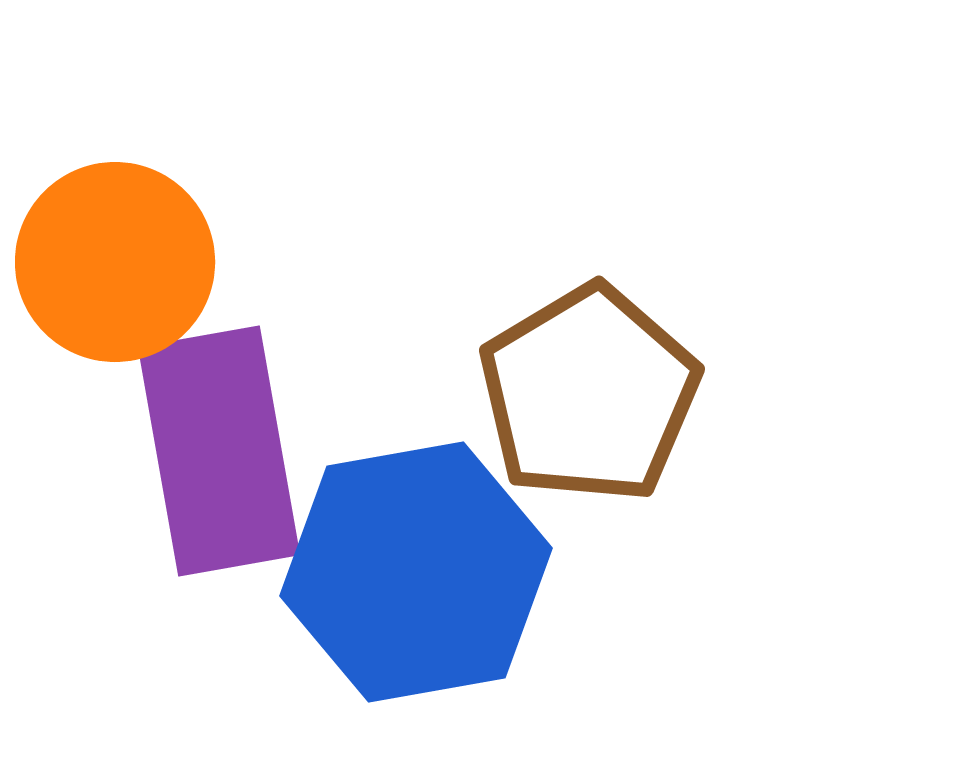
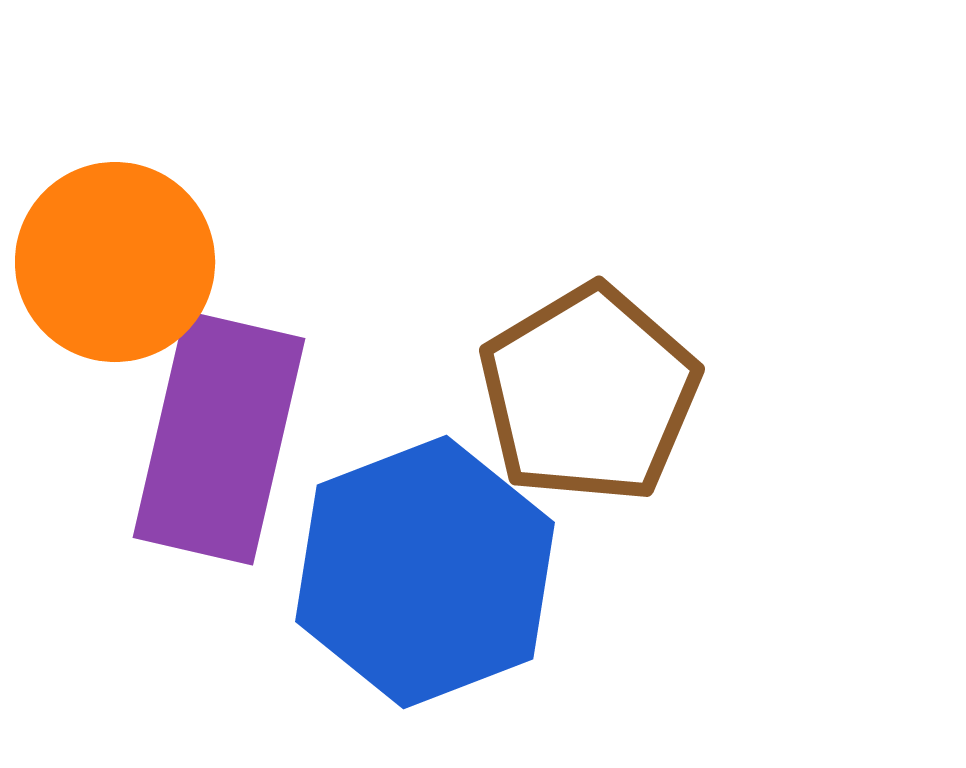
purple rectangle: moved 13 px up; rotated 23 degrees clockwise
blue hexagon: moved 9 px right; rotated 11 degrees counterclockwise
